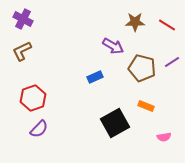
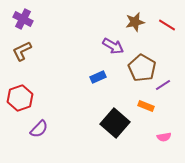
brown star: rotated 12 degrees counterclockwise
purple line: moved 9 px left, 23 px down
brown pentagon: rotated 16 degrees clockwise
blue rectangle: moved 3 px right
red hexagon: moved 13 px left
black square: rotated 20 degrees counterclockwise
